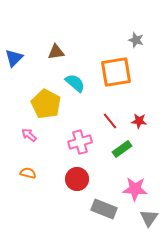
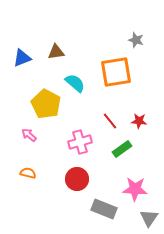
blue triangle: moved 8 px right; rotated 24 degrees clockwise
